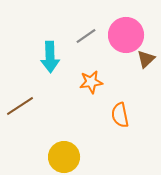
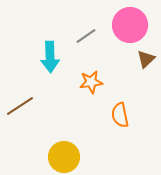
pink circle: moved 4 px right, 10 px up
